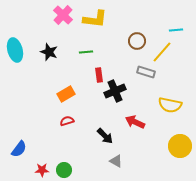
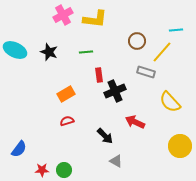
pink cross: rotated 18 degrees clockwise
cyan ellipse: rotated 50 degrees counterclockwise
yellow semicircle: moved 3 px up; rotated 35 degrees clockwise
